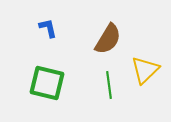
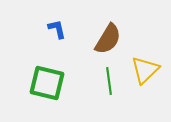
blue L-shape: moved 9 px right, 1 px down
green line: moved 4 px up
